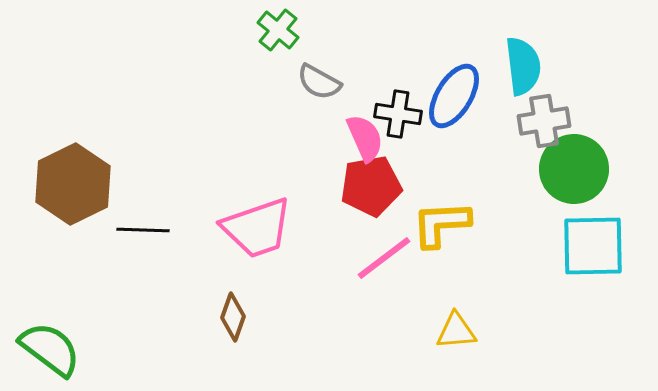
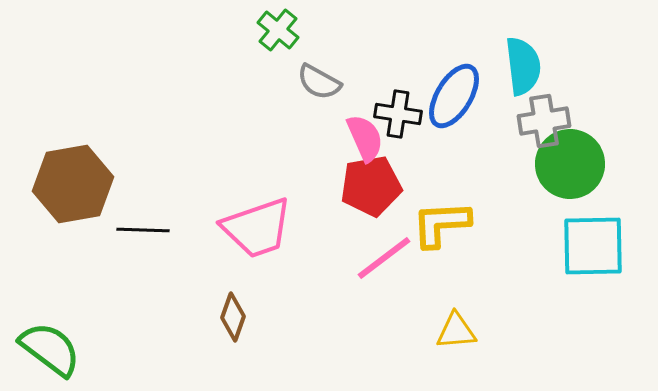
green circle: moved 4 px left, 5 px up
brown hexagon: rotated 16 degrees clockwise
